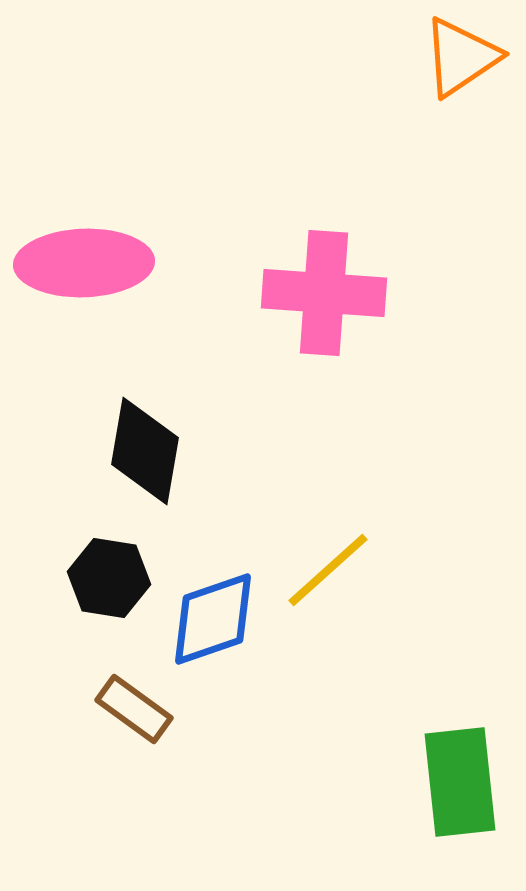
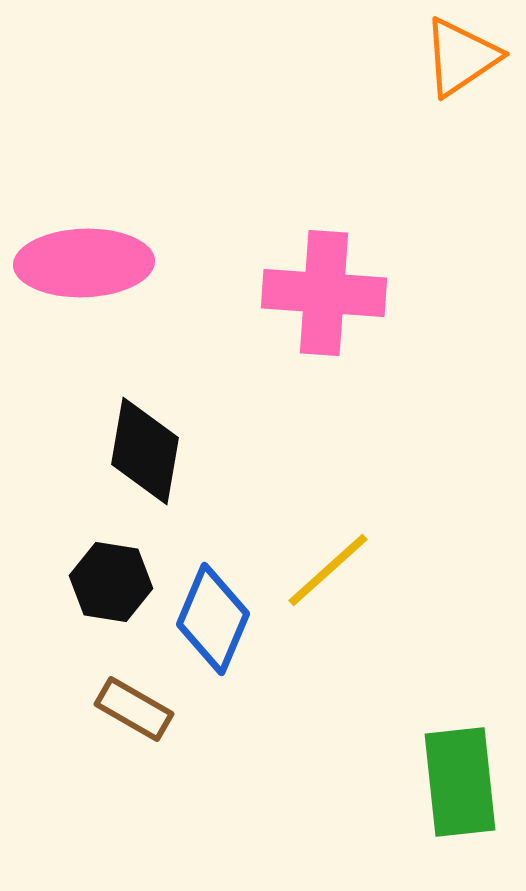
black hexagon: moved 2 px right, 4 px down
blue diamond: rotated 48 degrees counterclockwise
brown rectangle: rotated 6 degrees counterclockwise
